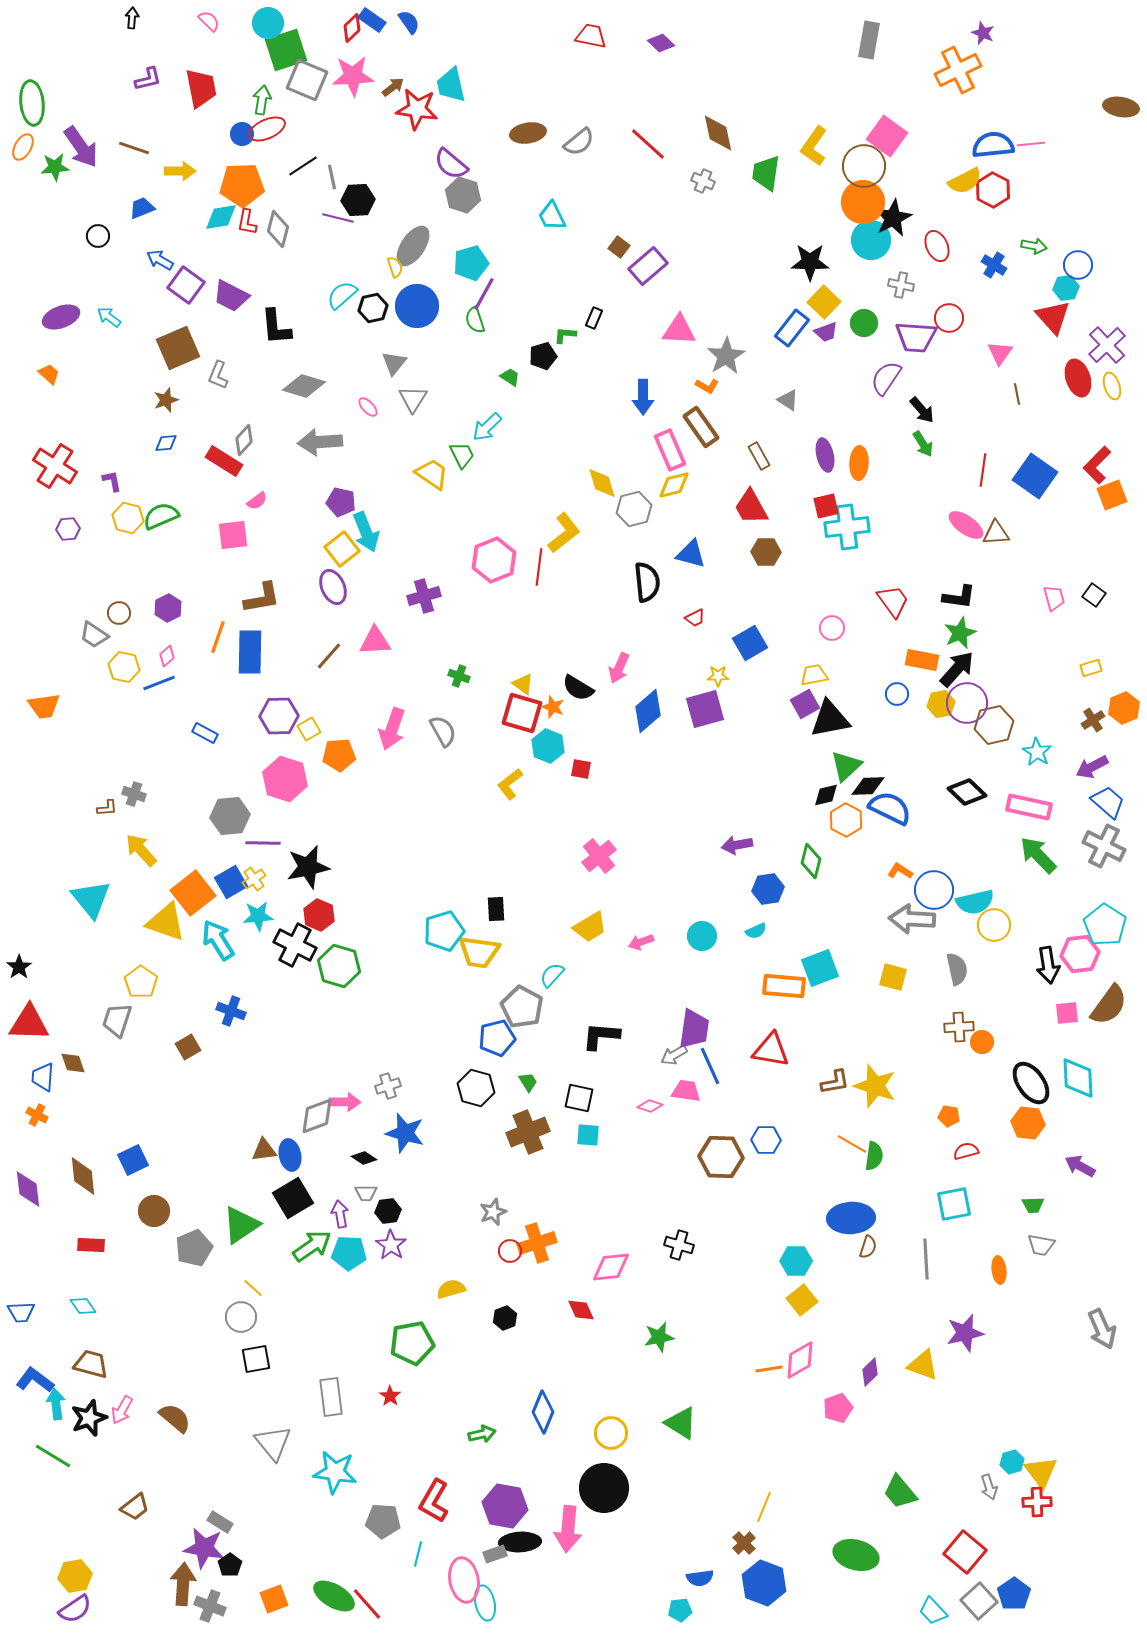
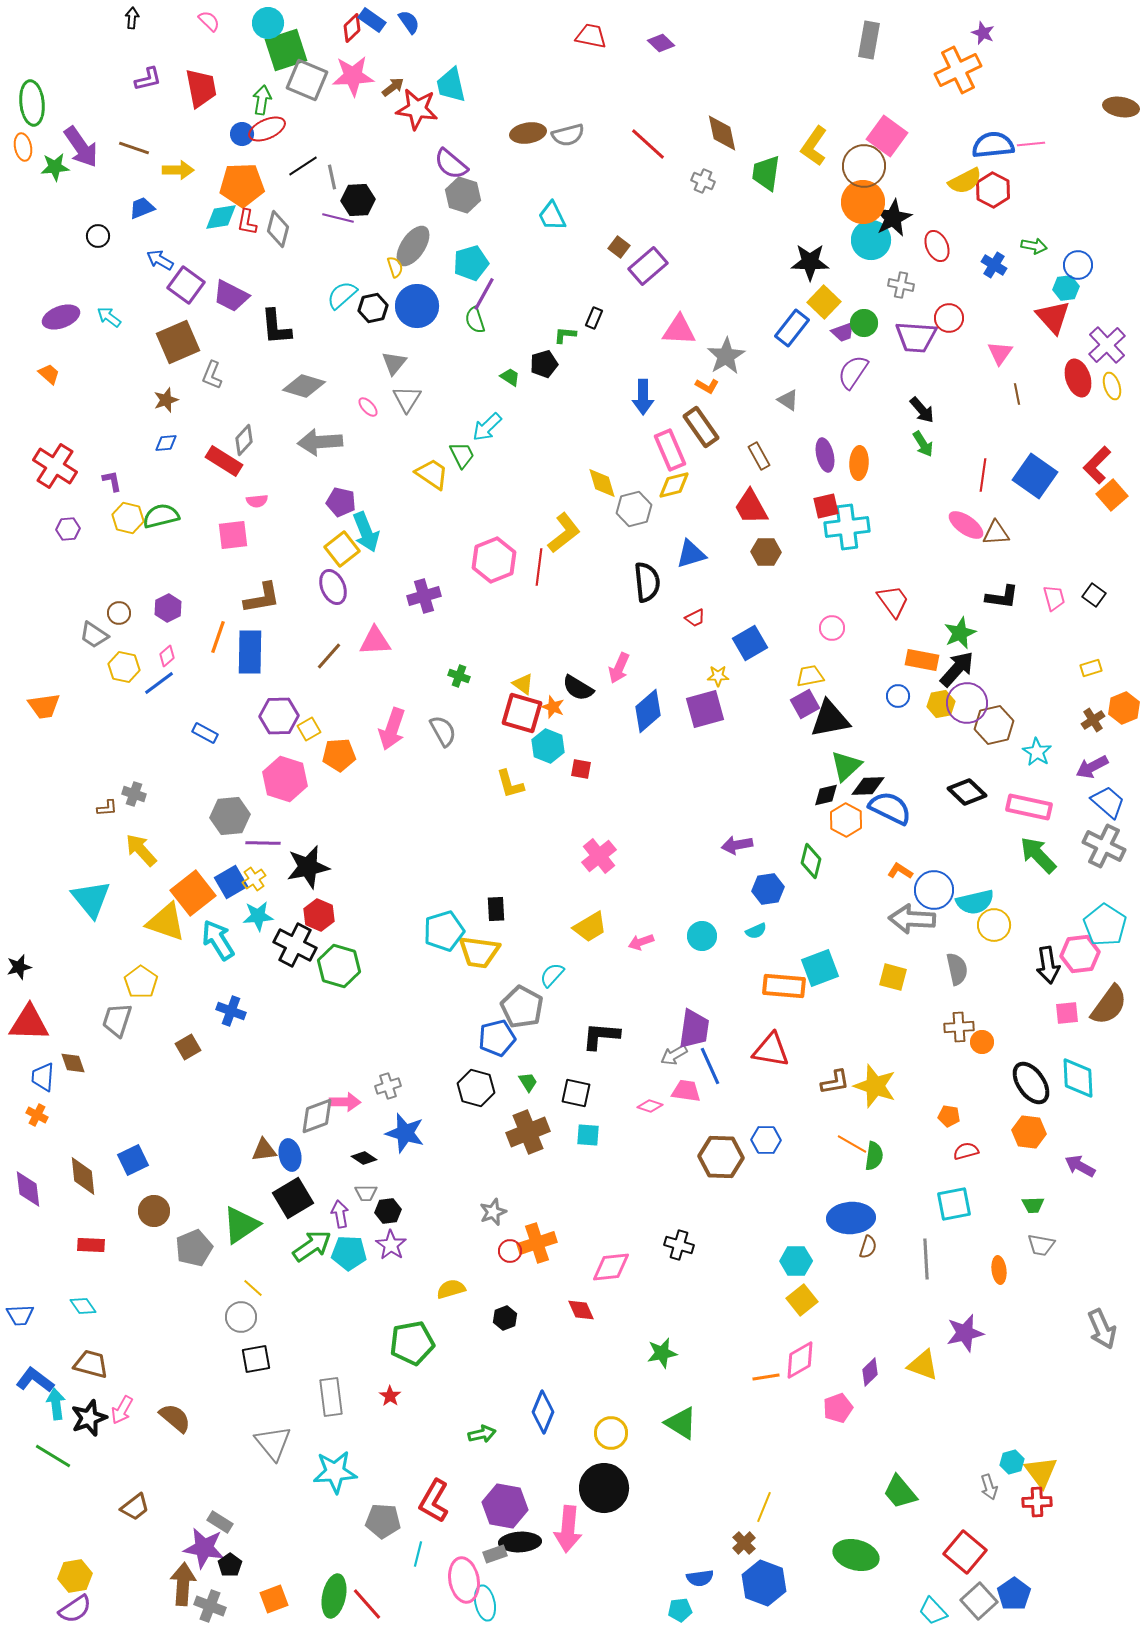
brown diamond at (718, 133): moved 4 px right
gray semicircle at (579, 142): moved 11 px left, 7 px up; rotated 24 degrees clockwise
orange ellipse at (23, 147): rotated 40 degrees counterclockwise
yellow arrow at (180, 171): moved 2 px left, 1 px up
purple trapezoid at (826, 332): moved 17 px right
brown square at (178, 348): moved 6 px up
black pentagon at (543, 356): moved 1 px right, 8 px down
gray L-shape at (218, 375): moved 6 px left
purple semicircle at (886, 378): moved 33 px left, 6 px up
gray triangle at (413, 399): moved 6 px left
red line at (983, 470): moved 5 px down
orange square at (1112, 495): rotated 20 degrees counterclockwise
pink semicircle at (257, 501): rotated 30 degrees clockwise
green semicircle at (161, 516): rotated 9 degrees clockwise
blue triangle at (691, 554): rotated 32 degrees counterclockwise
black L-shape at (959, 597): moved 43 px right
yellow trapezoid at (814, 675): moved 4 px left, 1 px down
blue line at (159, 683): rotated 16 degrees counterclockwise
blue circle at (897, 694): moved 1 px right, 2 px down
yellow L-shape at (510, 784): rotated 68 degrees counterclockwise
black star at (19, 967): rotated 20 degrees clockwise
black square at (579, 1098): moved 3 px left, 5 px up
orange hexagon at (1028, 1123): moved 1 px right, 9 px down
blue trapezoid at (21, 1312): moved 1 px left, 3 px down
green star at (659, 1337): moved 3 px right, 16 px down
orange line at (769, 1369): moved 3 px left, 8 px down
cyan star at (335, 1472): rotated 12 degrees counterclockwise
green ellipse at (334, 1596): rotated 72 degrees clockwise
